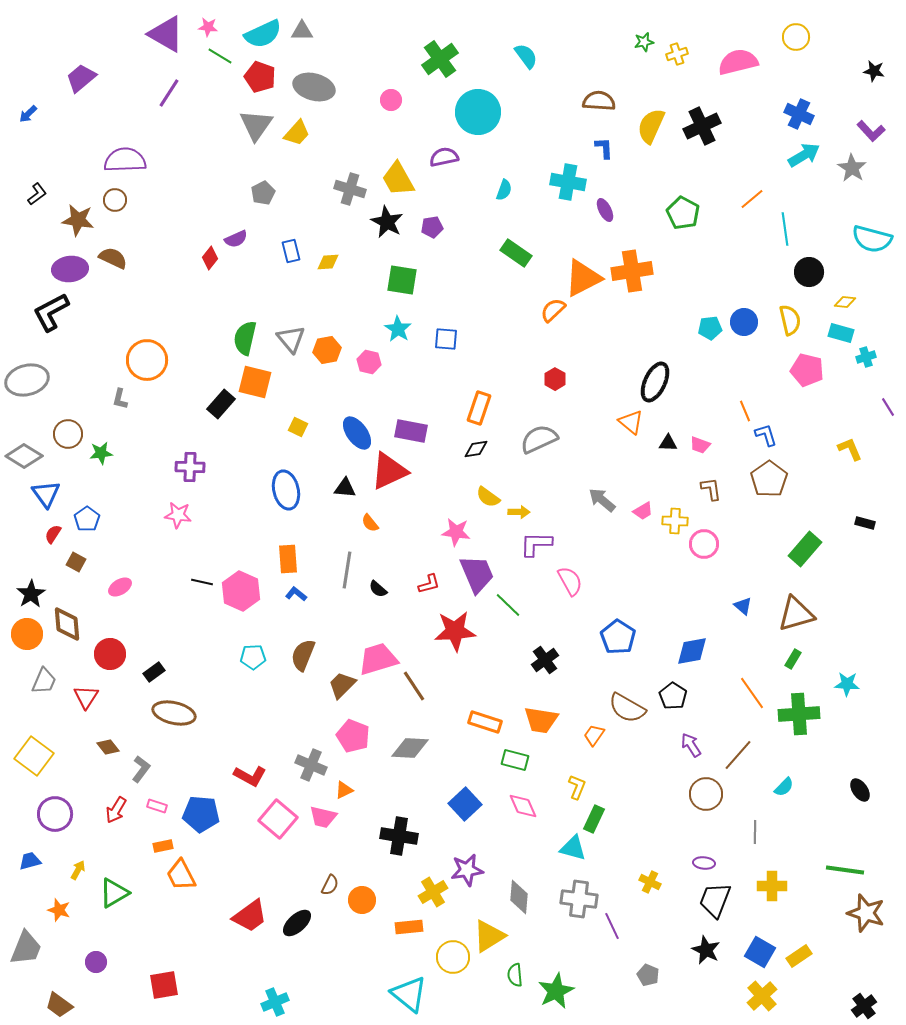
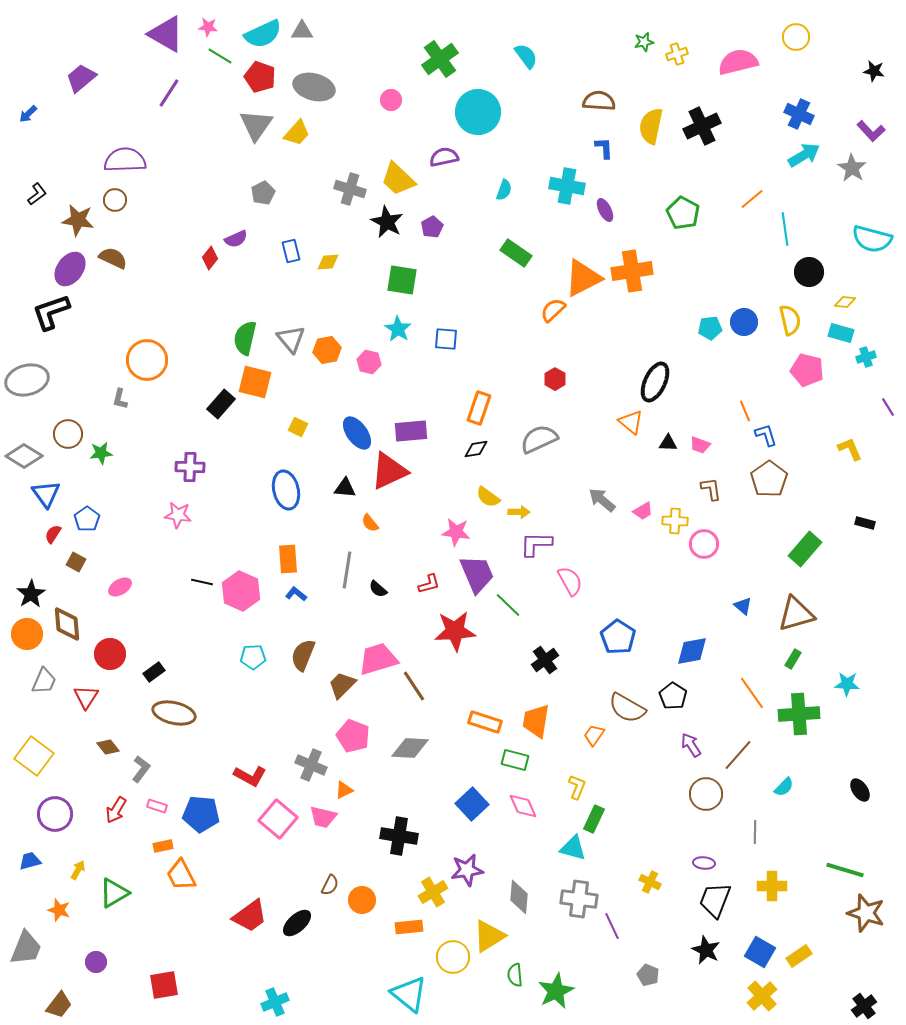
yellow semicircle at (651, 126): rotated 12 degrees counterclockwise
yellow trapezoid at (398, 179): rotated 18 degrees counterclockwise
cyan cross at (568, 182): moved 1 px left, 4 px down
purple pentagon at (432, 227): rotated 20 degrees counterclockwise
purple ellipse at (70, 269): rotated 48 degrees counterclockwise
black L-shape at (51, 312): rotated 9 degrees clockwise
purple rectangle at (411, 431): rotated 16 degrees counterclockwise
orange trapezoid at (541, 720): moved 5 px left, 1 px down; rotated 90 degrees clockwise
blue square at (465, 804): moved 7 px right
green line at (845, 870): rotated 9 degrees clockwise
brown trapezoid at (59, 1005): rotated 88 degrees counterclockwise
